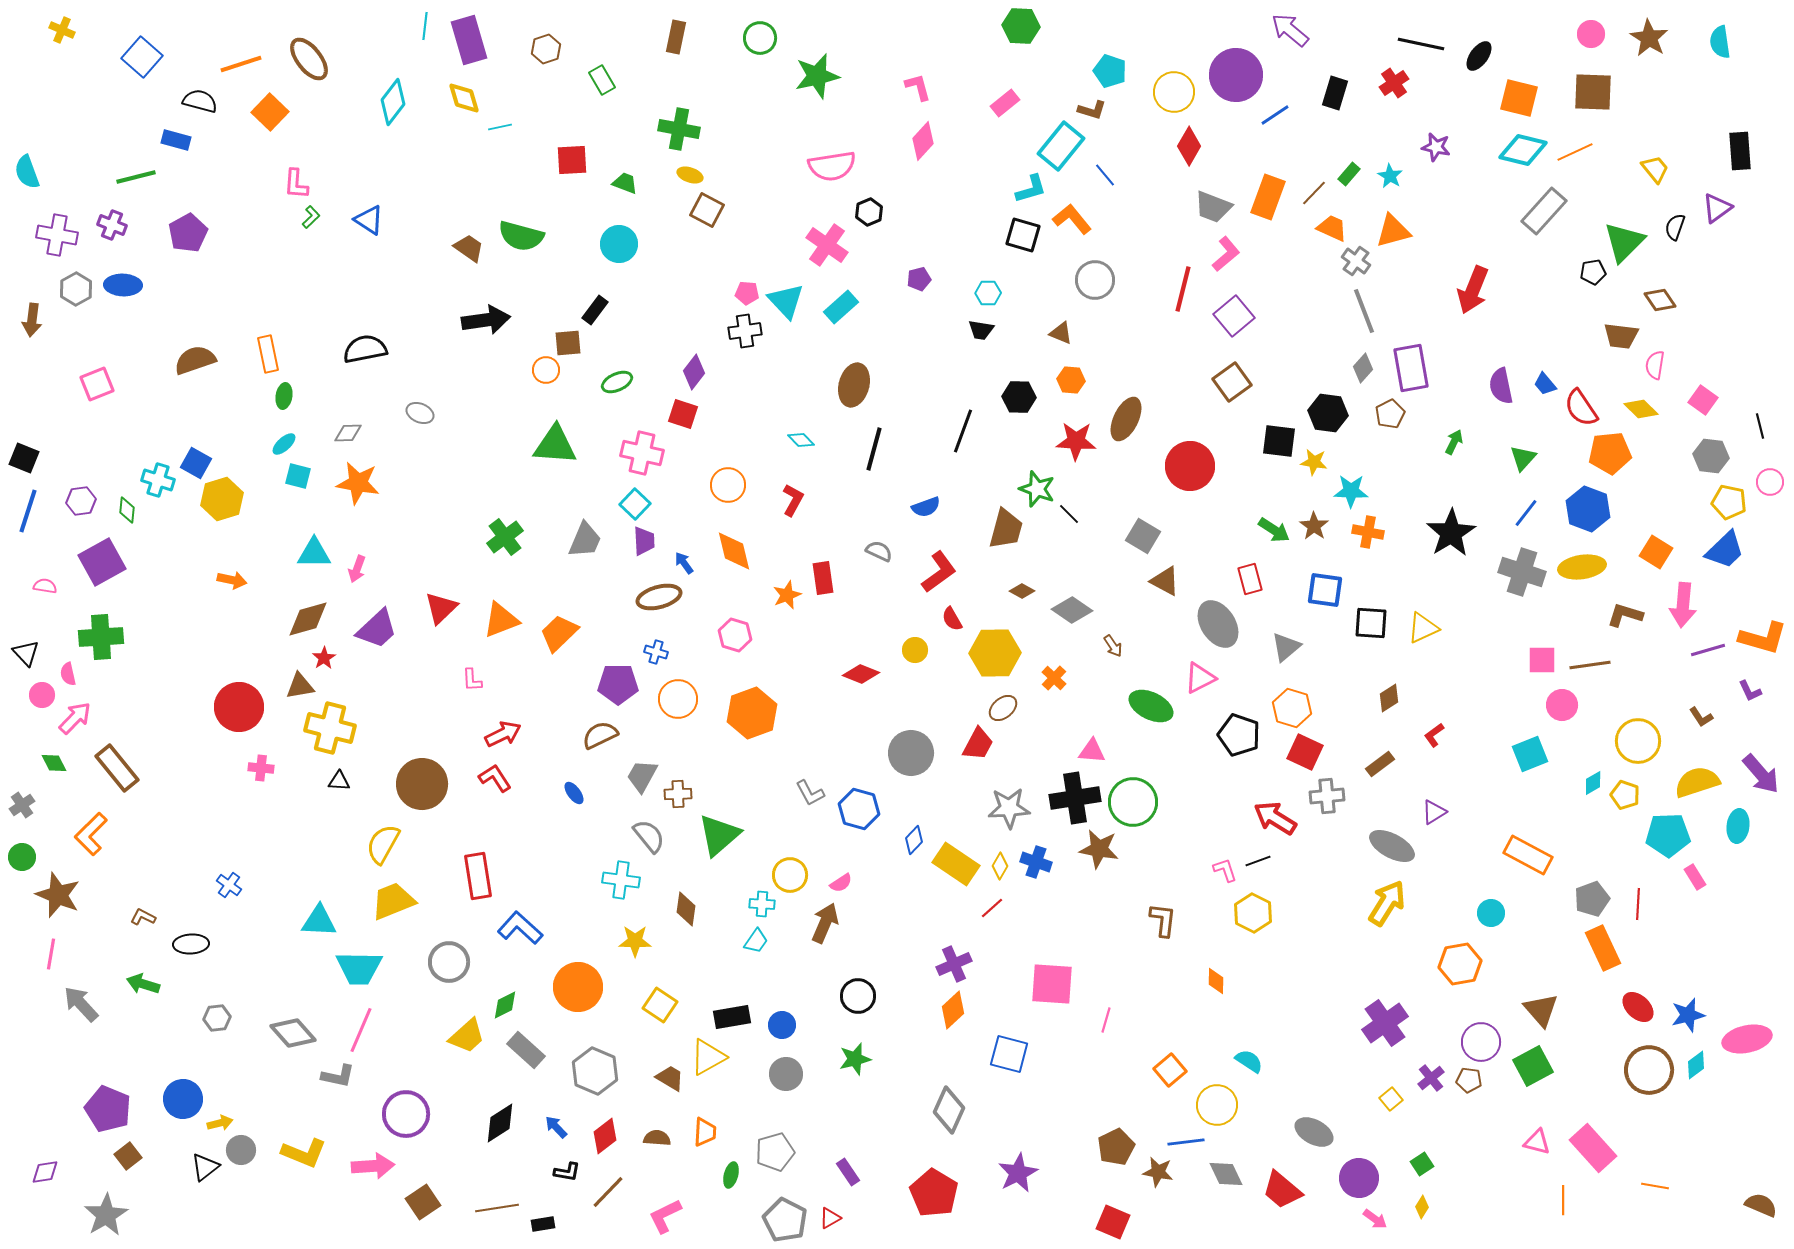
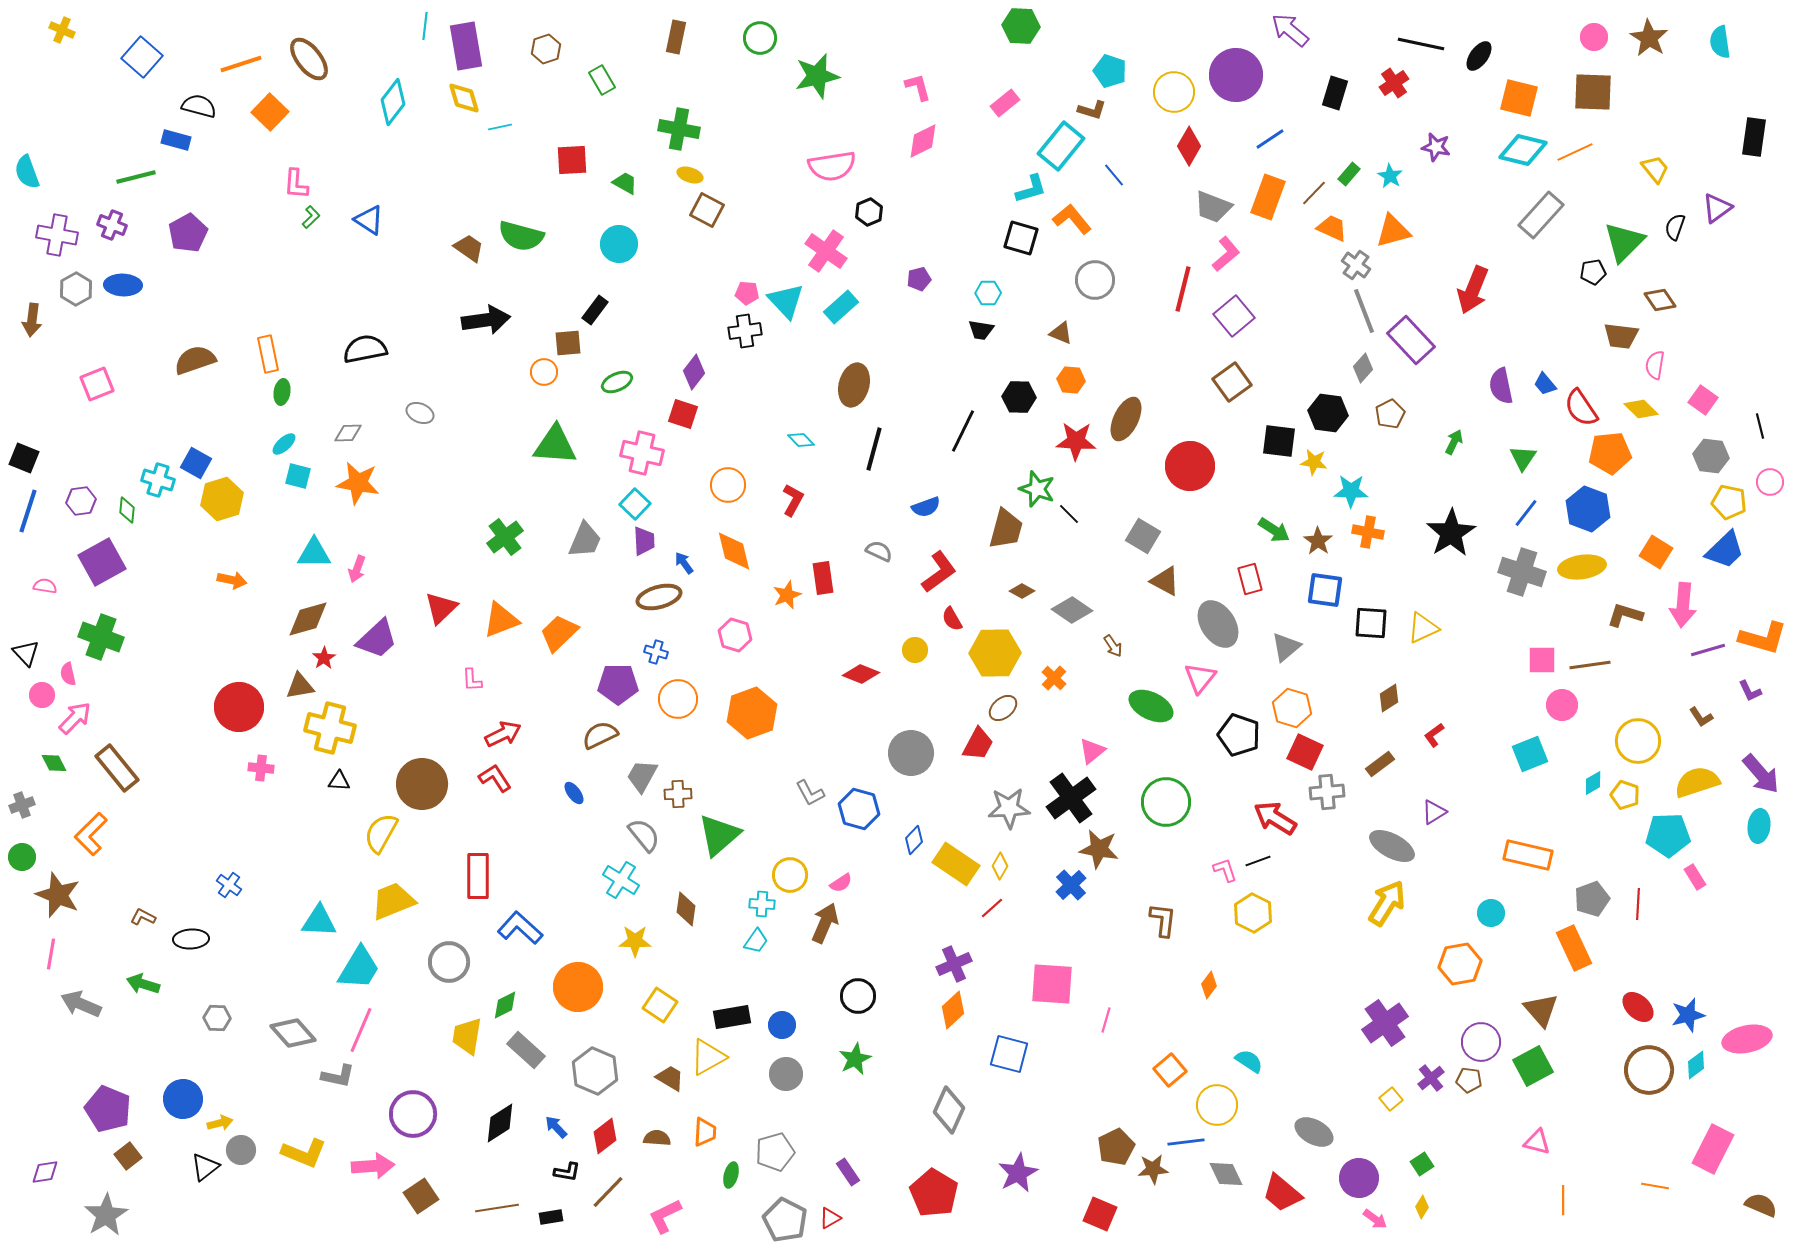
pink circle at (1591, 34): moved 3 px right, 3 px down
purple rectangle at (469, 40): moved 3 px left, 6 px down; rotated 6 degrees clockwise
black semicircle at (200, 101): moved 1 px left, 5 px down
blue line at (1275, 115): moved 5 px left, 24 px down
pink diamond at (923, 141): rotated 21 degrees clockwise
black rectangle at (1740, 151): moved 14 px right, 14 px up; rotated 12 degrees clockwise
blue line at (1105, 175): moved 9 px right
green trapezoid at (625, 183): rotated 8 degrees clockwise
gray rectangle at (1544, 211): moved 3 px left, 4 px down
black square at (1023, 235): moved 2 px left, 3 px down
pink cross at (827, 245): moved 1 px left, 6 px down
gray cross at (1356, 261): moved 4 px down
purple rectangle at (1411, 368): moved 28 px up; rotated 33 degrees counterclockwise
orange circle at (546, 370): moved 2 px left, 2 px down
green ellipse at (284, 396): moved 2 px left, 4 px up
black line at (963, 431): rotated 6 degrees clockwise
green triangle at (1523, 458): rotated 8 degrees counterclockwise
brown star at (1314, 526): moved 4 px right, 15 px down
purple trapezoid at (377, 629): moved 10 px down
green cross at (101, 637): rotated 24 degrees clockwise
pink triangle at (1200, 678): rotated 24 degrees counterclockwise
pink triangle at (1092, 751): rotated 44 degrees counterclockwise
gray cross at (1327, 796): moved 4 px up
black cross at (1075, 798): moved 4 px left; rotated 27 degrees counterclockwise
green circle at (1133, 802): moved 33 px right
gray cross at (22, 805): rotated 15 degrees clockwise
cyan ellipse at (1738, 826): moved 21 px right
gray semicircle at (649, 836): moved 5 px left, 1 px up
yellow semicircle at (383, 844): moved 2 px left, 11 px up
orange rectangle at (1528, 855): rotated 15 degrees counterclockwise
blue cross at (1036, 862): moved 35 px right, 23 px down; rotated 28 degrees clockwise
red rectangle at (478, 876): rotated 9 degrees clockwise
cyan cross at (621, 880): rotated 24 degrees clockwise
black ellipse at (191, 944): moved 5 px up
orange rectangle at (1603, 948): moved 29 px left
cyan trapezoid at (359, 968): rotated 60 degrees counterclockwise
orange diamond at (1216, 981): moved 7 px left, 4 px down; rotated 36 degrees clockwise
gray arrow at (81, 1004): rotated 24 degrees counterclockwise
gray hexagon at (217, 1018): rotated 8 degrees clockwise
yellow trapezoid at (467, 1036): rotated 141 degrees clockwise
green star at (855, 1059): rotated 12 degrees counterclockwise
purple circle at (406, 1114): moved 7 px right
pink rectangle at (1593, 1148): moved 120 px right, 1 px down; rotated 69 degrees clockwise
brown star at (1158, 1172): moved 5 px left, 3 px up; rotated 16 degrees counterclockwise
red trapezoid at (1282, 1190): moved 3 px down
brown square at (423, 1202): moved 2 px left, 6 px up
red square at (1113, 1222): moved 13 px left, 8 px up
black rectangle at (543, 1224): moved 8 px right, 7 px up
